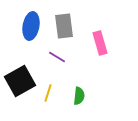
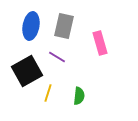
gray rectangle: rotated 20 degrees clockwise
black square: moved 7 px right, 10 px up
